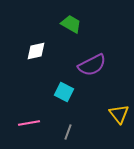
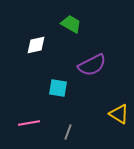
white diamond: moved 6 px up
cyan square: moved 6 px left, 4 px up; rotated 18 degrees counterclockwise
yellow triangle: rotated 20 degrees counterclockwise
